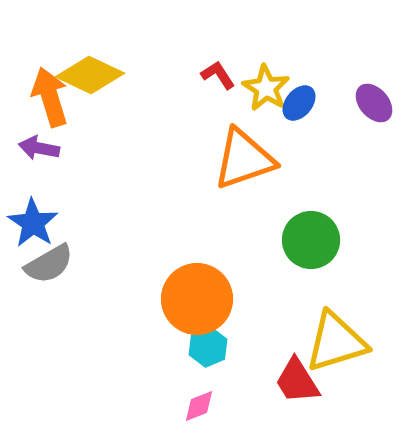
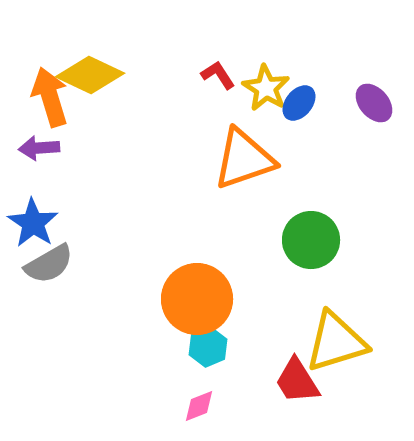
purple arrow: rotated 15 degrees counterclockwise
